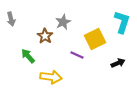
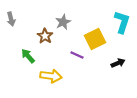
yellow arrow: moved 1 px up
